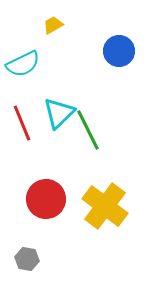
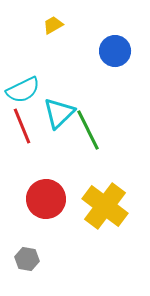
blue circle: moved 4 px left
cyan semicircle: moved 26 px down
red line: moved 3 px down
